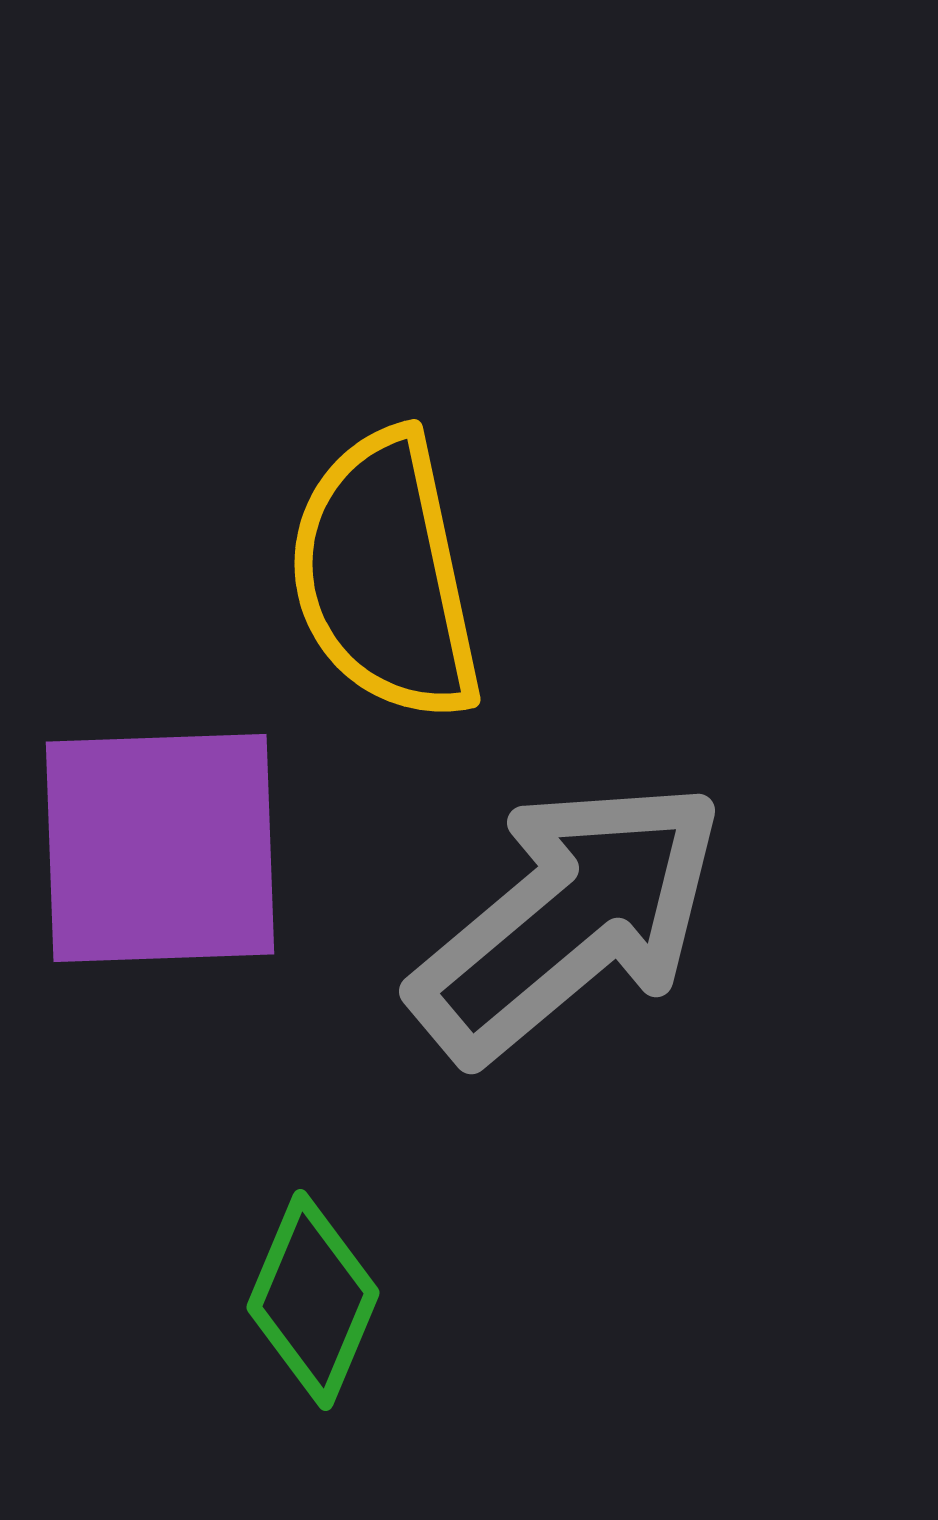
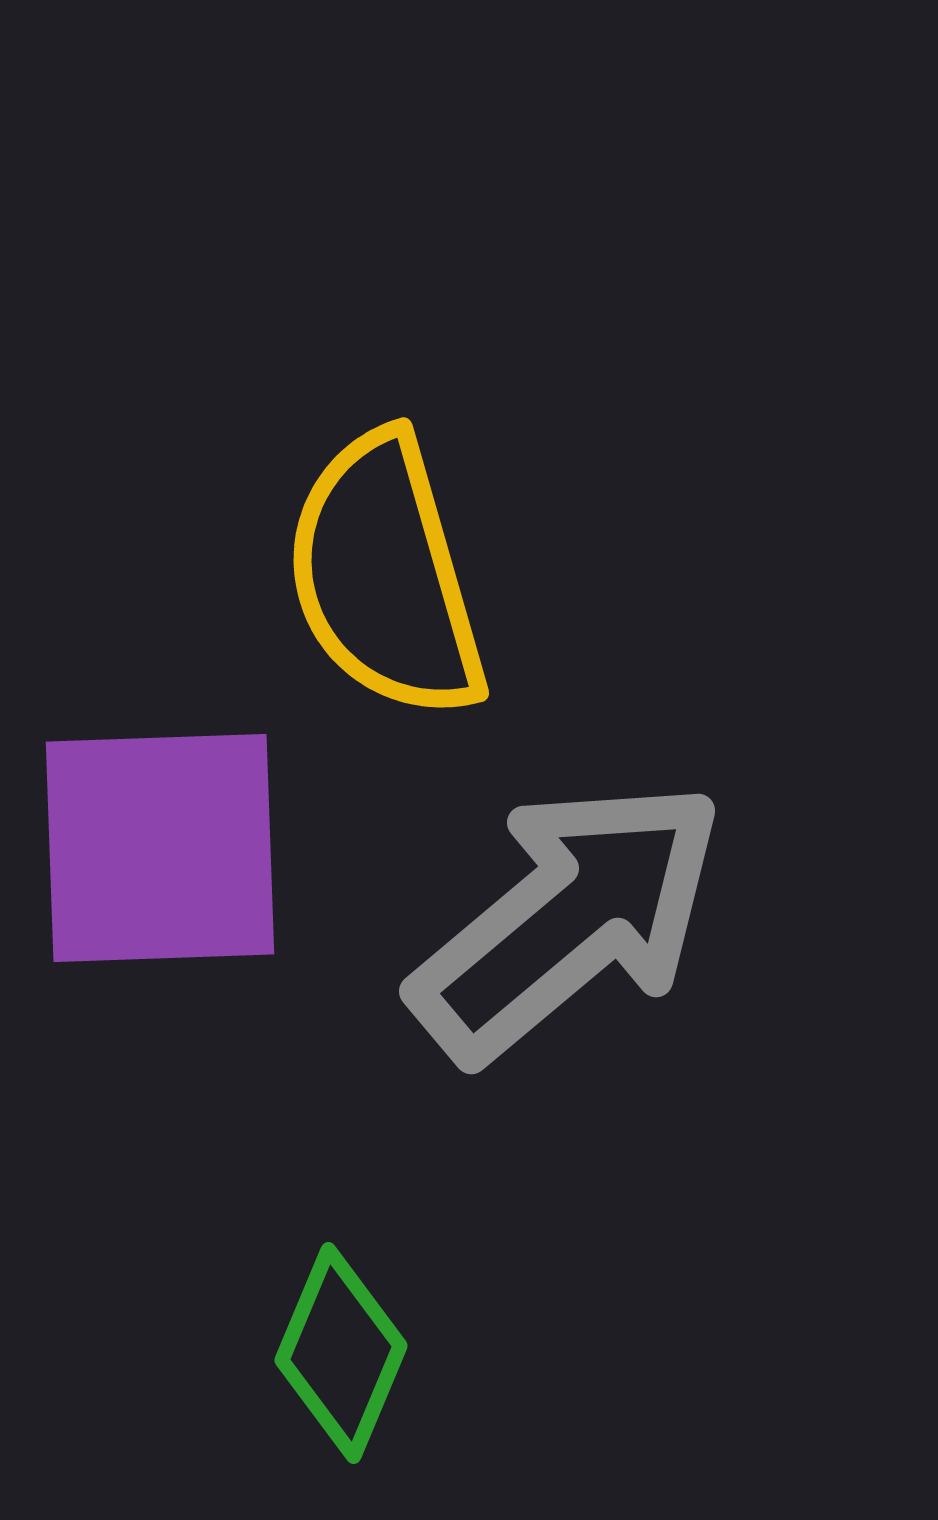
yellow semicircle: rotated 4 degrees counterclockwise
green diamond: moved 28 px right, 53 px down
